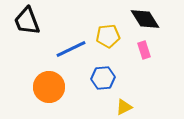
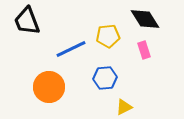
blue hexagon: moved 2 px right
